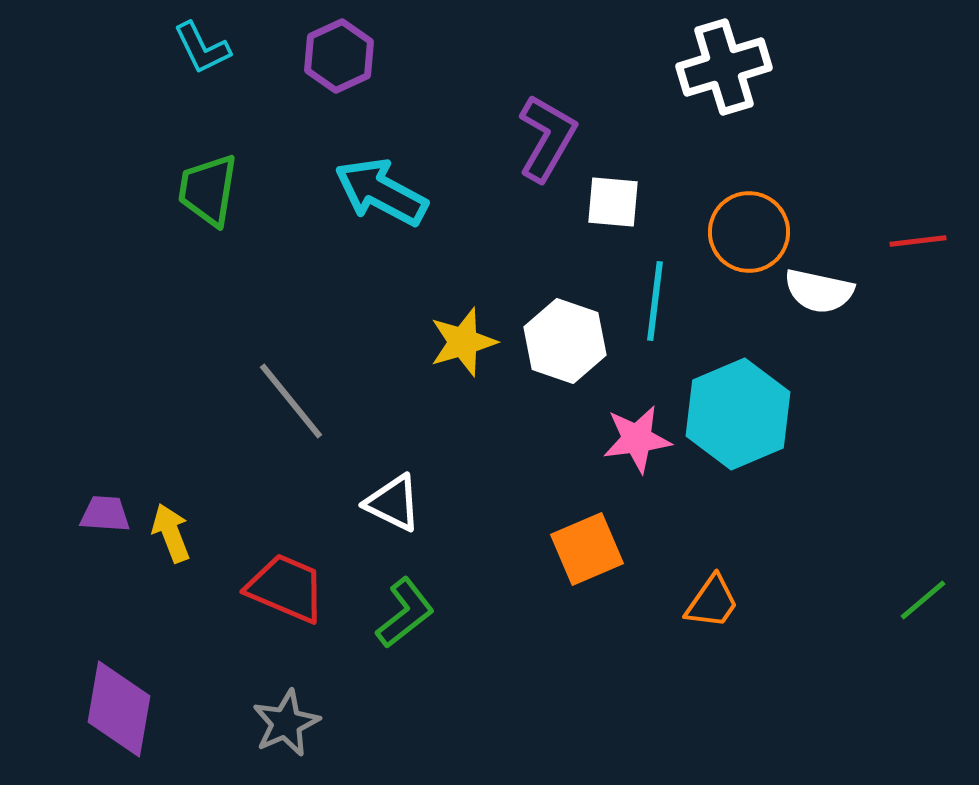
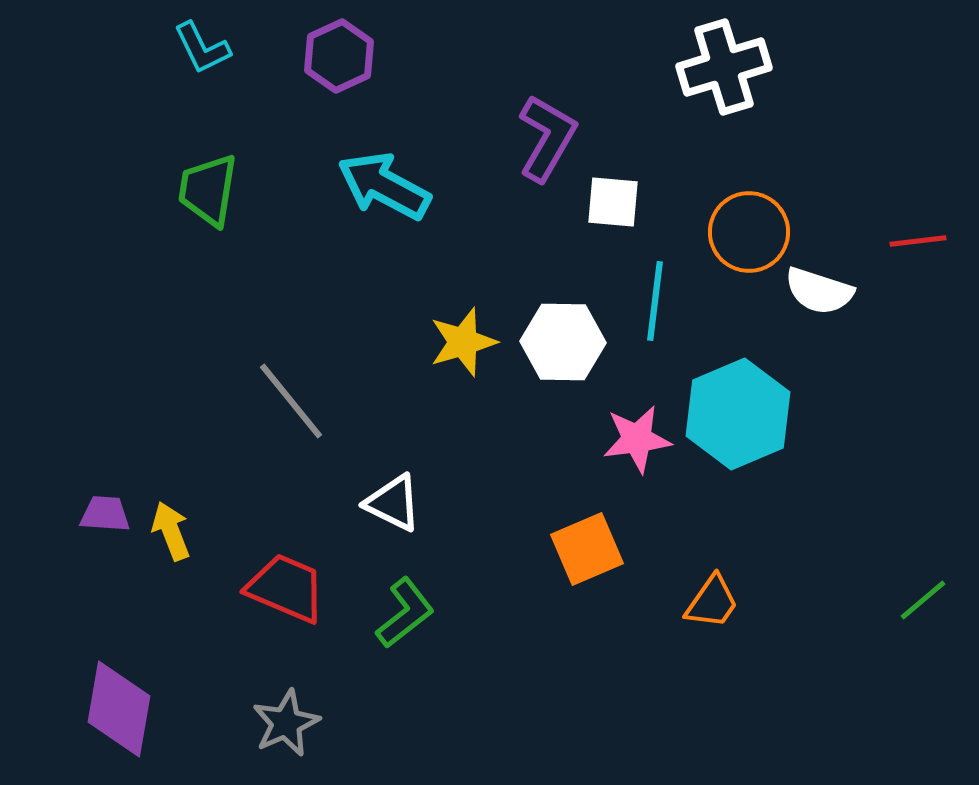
cyan arrow: moved 3 px right, 6 px up
white semicircle: rotated 6 degrees clockwise
white hexagon: moved 2 px left, 1 px down; rotated 18 degrees counterclockwise
yellow arrow: moved 2 px up
